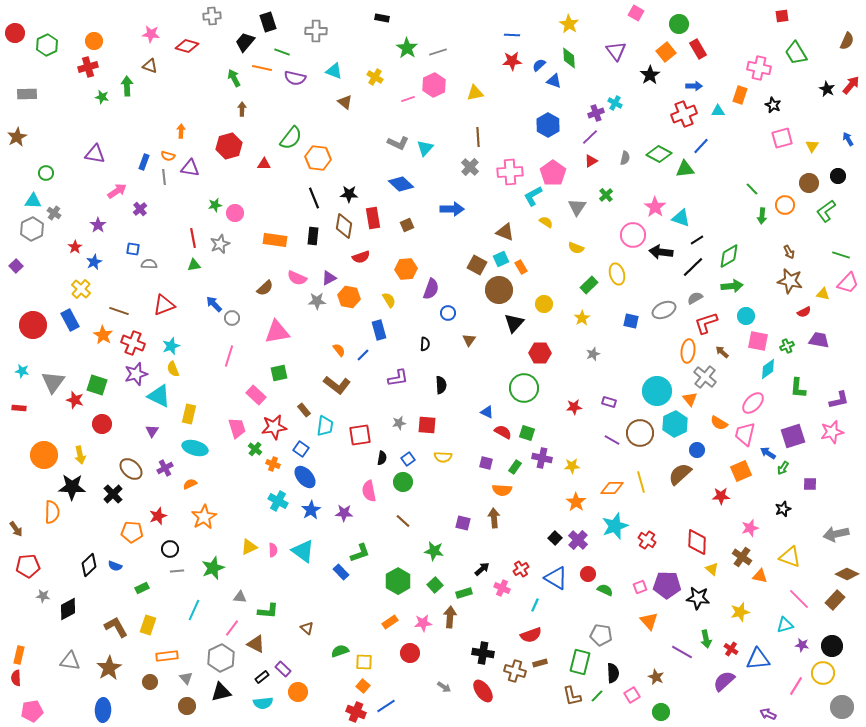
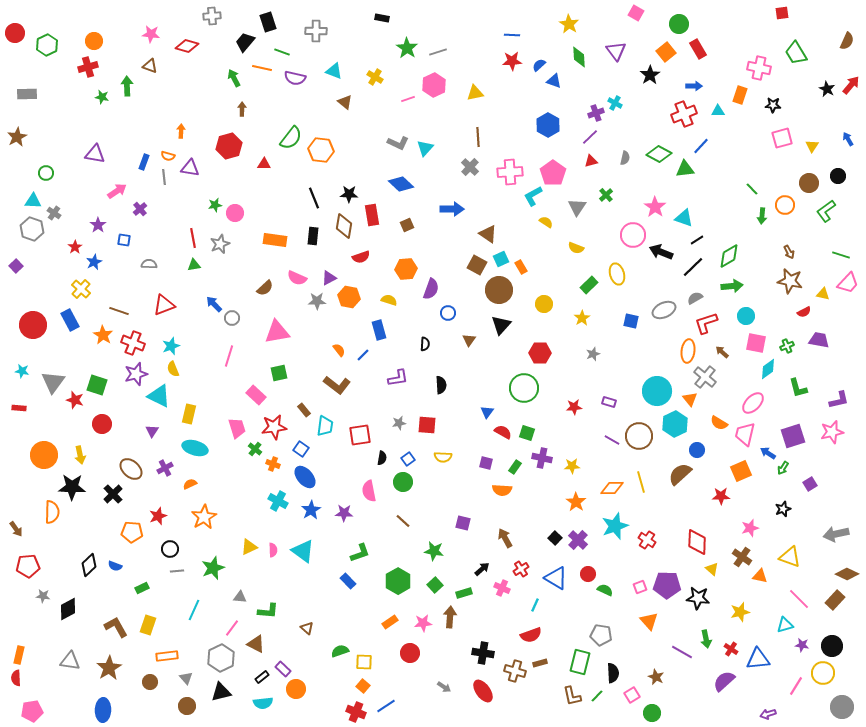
red square at (782, 16): moved 3 px up
green diamond at (569, 58): moved 10 px right, 1 px up
black star at (773, 105): rotated 21 degrees counterclockwise
orange hexagon at (318, 158): moved 3 px right, 8 px up
red triangle at (591, 161): rotated 16 degrees clockwise
red rectangle at (373, 218): moved 1 px left, 3 px up
cyan triangle at (681, 218): moved 3 px right
gray hexagon at (32, 229): rotated 15 degrees counterclockwise
brown triangle at (505, 232): moved 17 px left, 2 px down; rotated 12 degrees clockwise
blue square at (133, 249): moved 9 px left, 9 px up
black arrow at (661, 252): rotated 15 degrees clockwise
yellow semicircle at (389, 300): rotated 42 degrees counterclockwise
black triangle at (514, 323): moved 13 px left, 2 px down
pink square at (758, 341): moved 2 px left, 2 px down
green L-shape at (798, 388): rotated 20 degrees counterclockwise
blue triangle at (487, 412): rotated 40 degrees clockwise
brown circle at (640, 433): moved 1 px left, 3 px down
purple square at (810, 484): rotated 32 degrees counterclockwise
brown arrow at (494, 518): moved 11 px right, 20 px down; rotated 24 degrees counterclockwise
blue rectangle at (341, 572): moved 7 px right, 9 px down
orange circle at (298, 692): moved 2 px left, 3 px up
green circle at (661, 712): moved 9 px left, 1 px down
purple arrow at (768, 714): rotated 42 degrees counterclockwise
